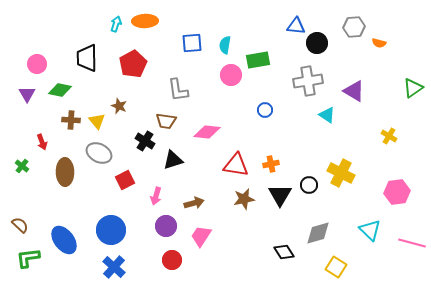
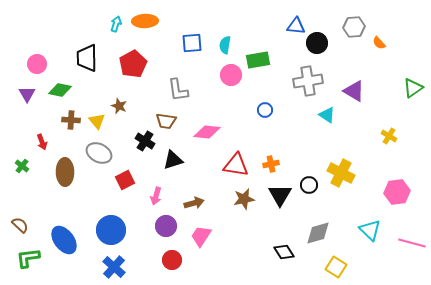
orange semicircle at (379, 43): rotated 32 degrees clockwise
